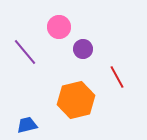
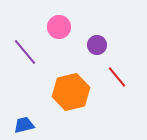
purple circle: moved 14 px right, 4 px up
red line: rotated 10 degrees counterclockwise
orange hexagon: moved 5 px left, 8 px up
blue trapezoid: moved 3 px left
